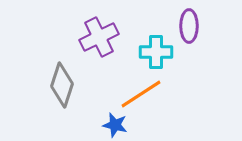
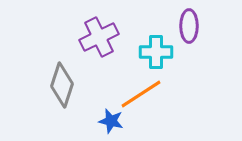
blue star: moved 4 px left, 4 px up
